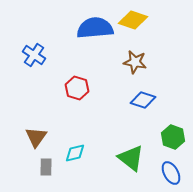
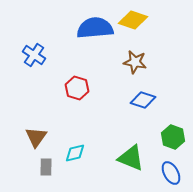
green triangle: rotated 16 degrees counterclockwise
